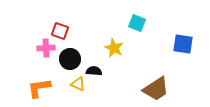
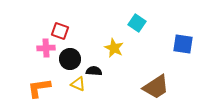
cyan square: rotated 12 degrees clockwise
brown trapezoid: moved 2 px up
